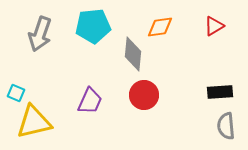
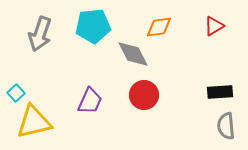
orange diamond: moved 1 px left
gray diamond: rotated 32 degrees counterclockwise
cyan square: rotated 24 degrees clockwise
